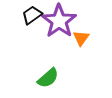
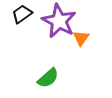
black trapezoid: moved 10 px left, 1 px up
purple star: rotated 8 degrees counterclockwise
